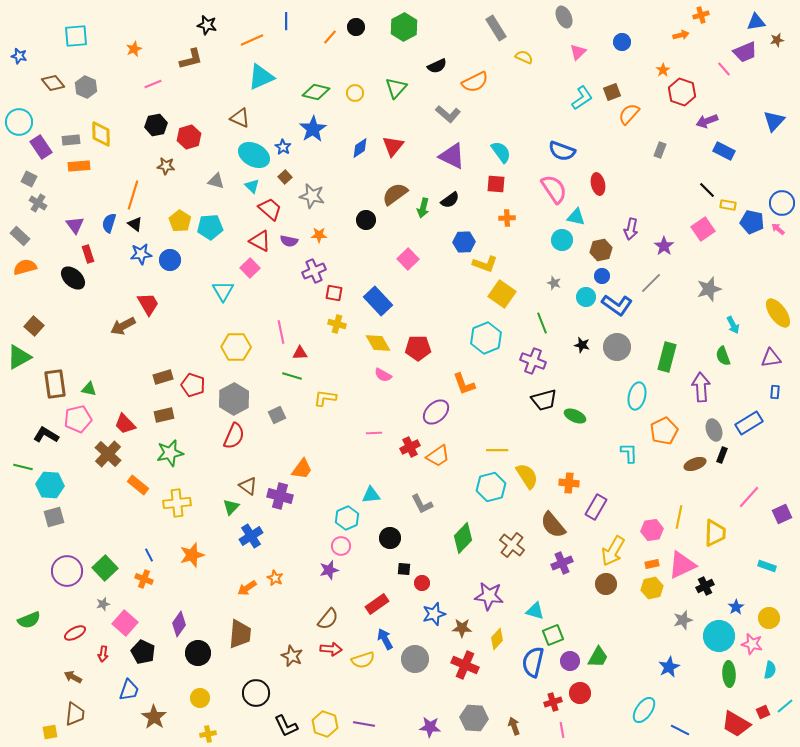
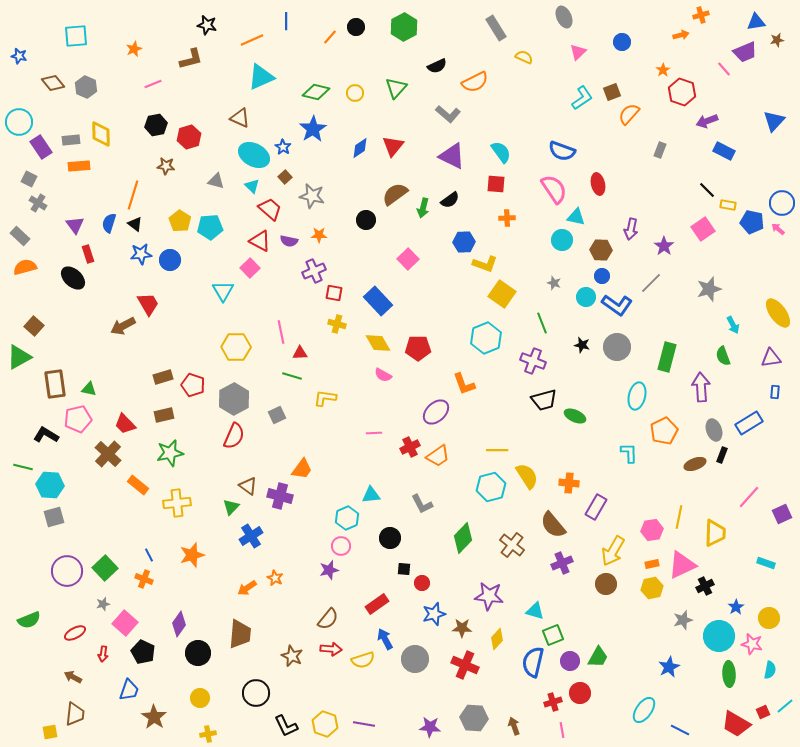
brown hexagon at (601, 250): rotated 15 degrees clockwise
cyan rectangle at (767, 566): moved 1 px left, 3 px up
